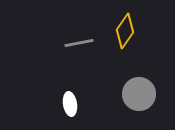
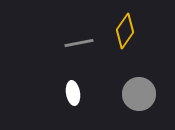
white ellipse: moved 3 px right, 11 px up
